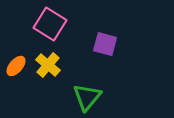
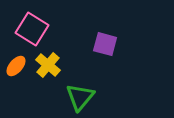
pink square: moved 18 px left, 5 px down
green triangle: moved 7 px left
